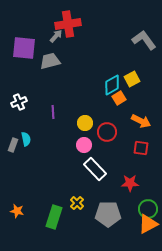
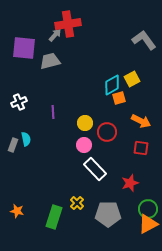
gray arrow: moved 1 px left, 1 px up
orange square: rotated 16 degrees clockwise
red star: rotated 18 degrees counterclockwise
